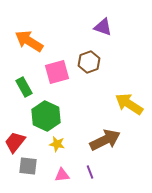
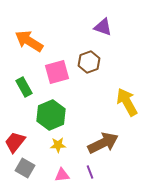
yellow arrow: moved 2 px left, 2 px up; rotated 28 degrees clockwise
green hexagon: moved 5 px right, 1 px up; rotated 12 degrees clockwise
brown arrow: moved 2 px left, 3 px down
yellow star: moved 1 px right, 1 px down; rotated 14 degrees counterclockwise
gray square: moved 3 px left, 2 px down; rotated 24 degrees clockwise
